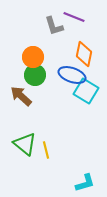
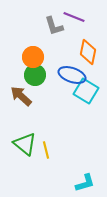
orange diamond: moved 4 px right, 2 px up
